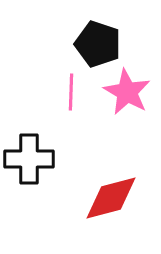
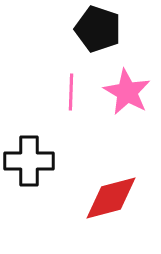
black pentagon: moved 15 px up
black cross: moved 2 px down
